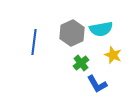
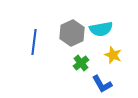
blue L-shape: moved 5 px right
